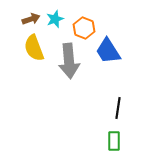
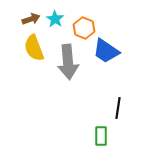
cyan star: rotated 18 degrees counterclockwise
blue trapezoid: moved 2 px left; rotated 24 degrees counterclockwise
gray arrow: moved 1 px left, 1 px down
green rectangle: moved 13 px left, 5 px up
